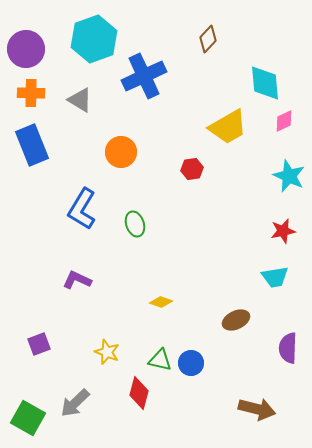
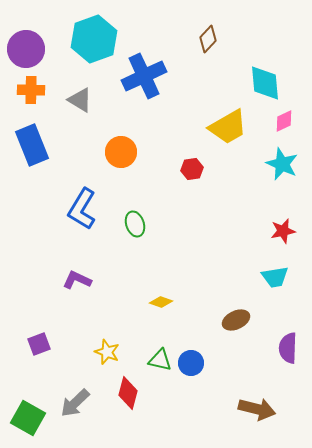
orange cross: moved 3 px up
cyan star: moved 7 px left, 12 px up
red diamond: moved 11 px left
